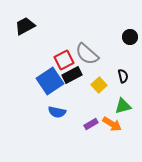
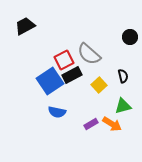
gray semicircle: moved 2 px right
